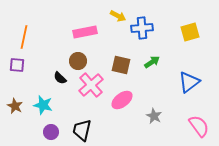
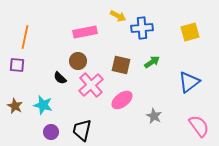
orange line: moved 1 px right
